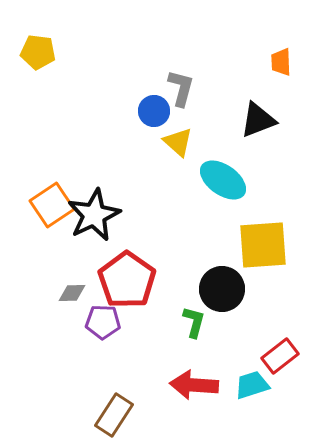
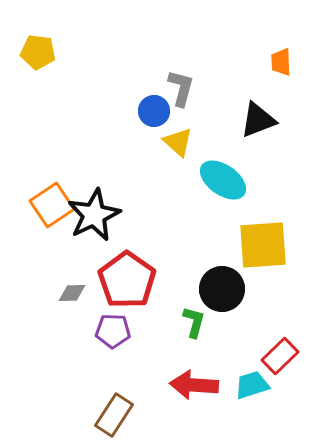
purple pentagon: moved 10 px right, 9 px down
red rectangle: rotated 6 degrees counterclockwise
